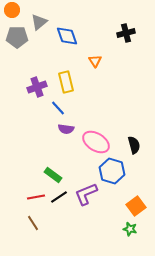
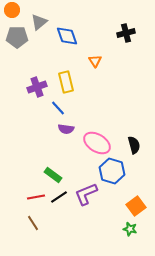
pink ellipse: moved 1 px right, 1 px down
